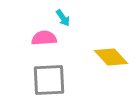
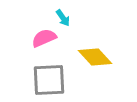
pink semicircle: rotated 20 degrees counterclockwise
yellow diamond: moved 16 px left
